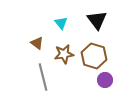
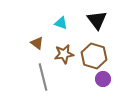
cyan triangle: rotated 32 degrees counterclockwise
purple circle: moved 2 px left, 1 px up
